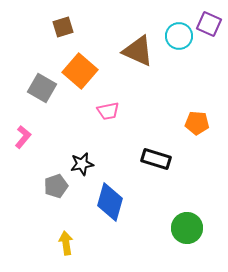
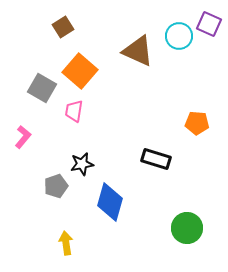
brown square: rotated 15 degrees counterclockwise
pink trapezoid: moved 34 px left; rotated 110 degrees clockwise
